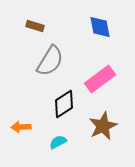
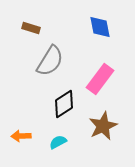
brown rectangle: moved 4 px left, 2 px down
pink rectangle: rotated 16 degrees counterclockwise
orange arrow: moved 9 px down
